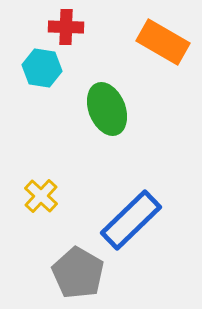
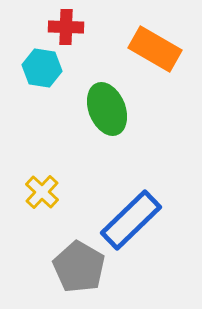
orange rectangle: moved 8 px left, 7 px down
yellow cross: moved 1 px right, 4 px up
gray pentagon: moved 1 px right, 6 px up
